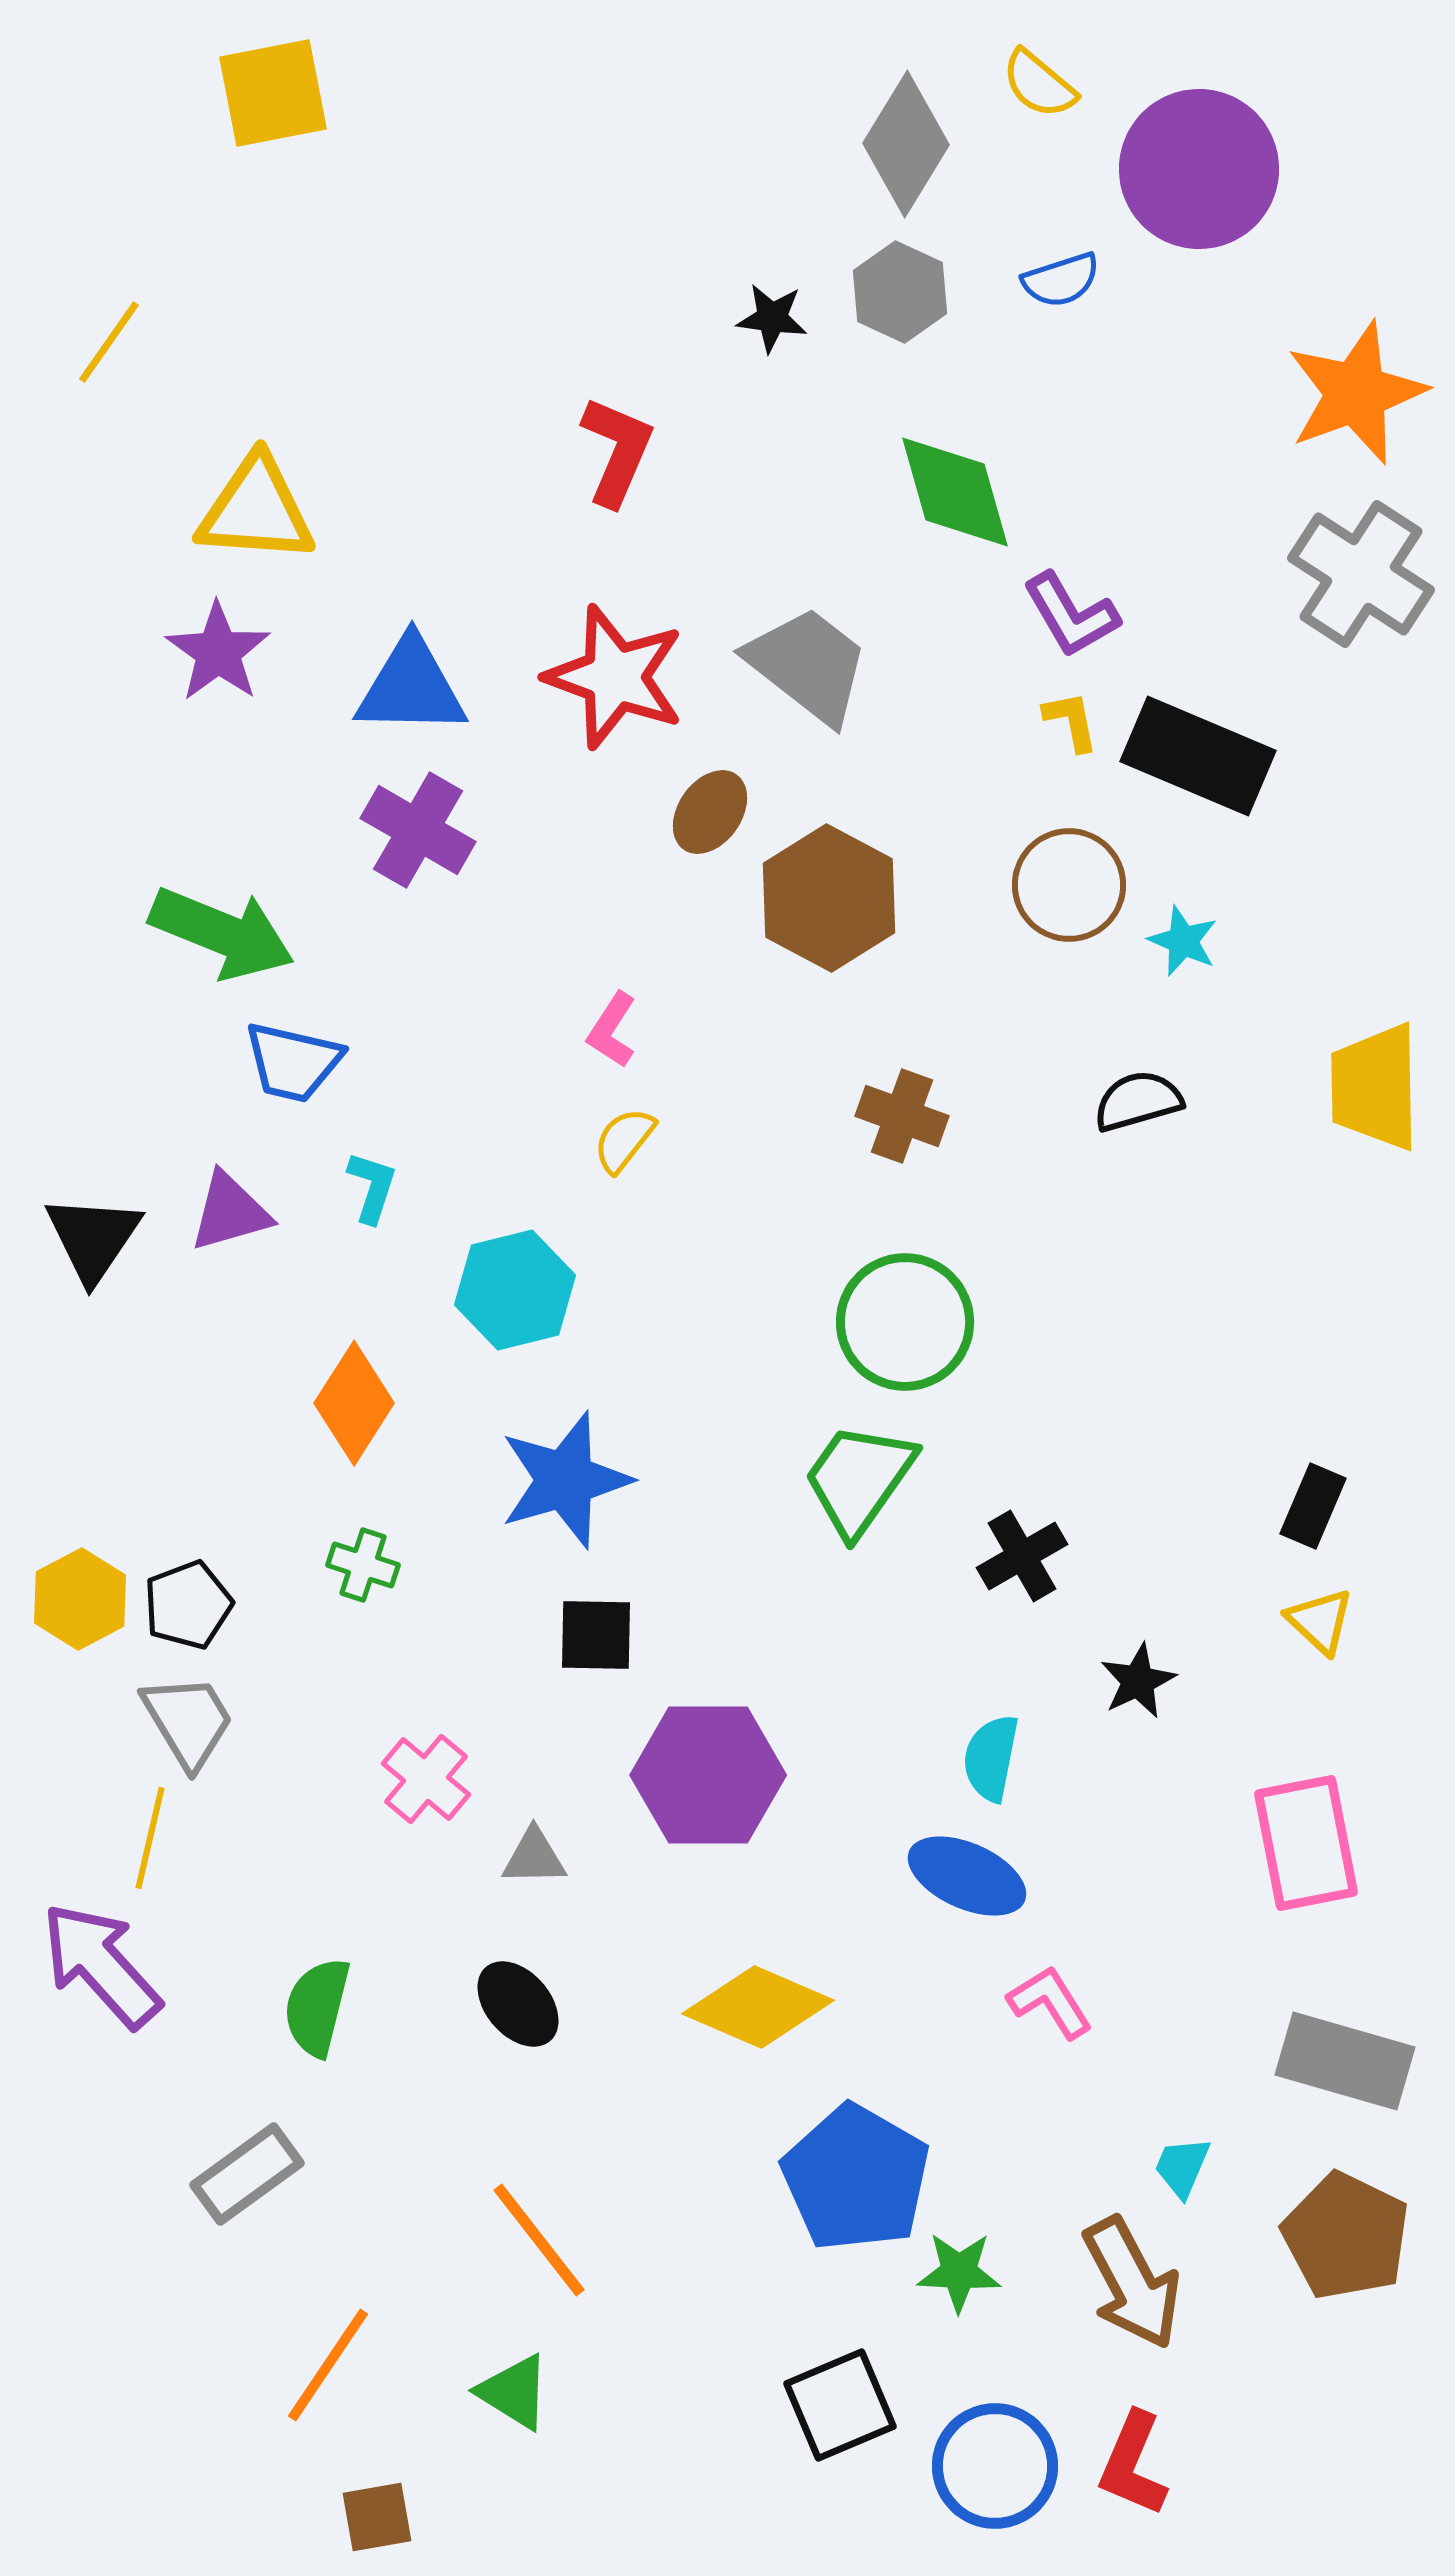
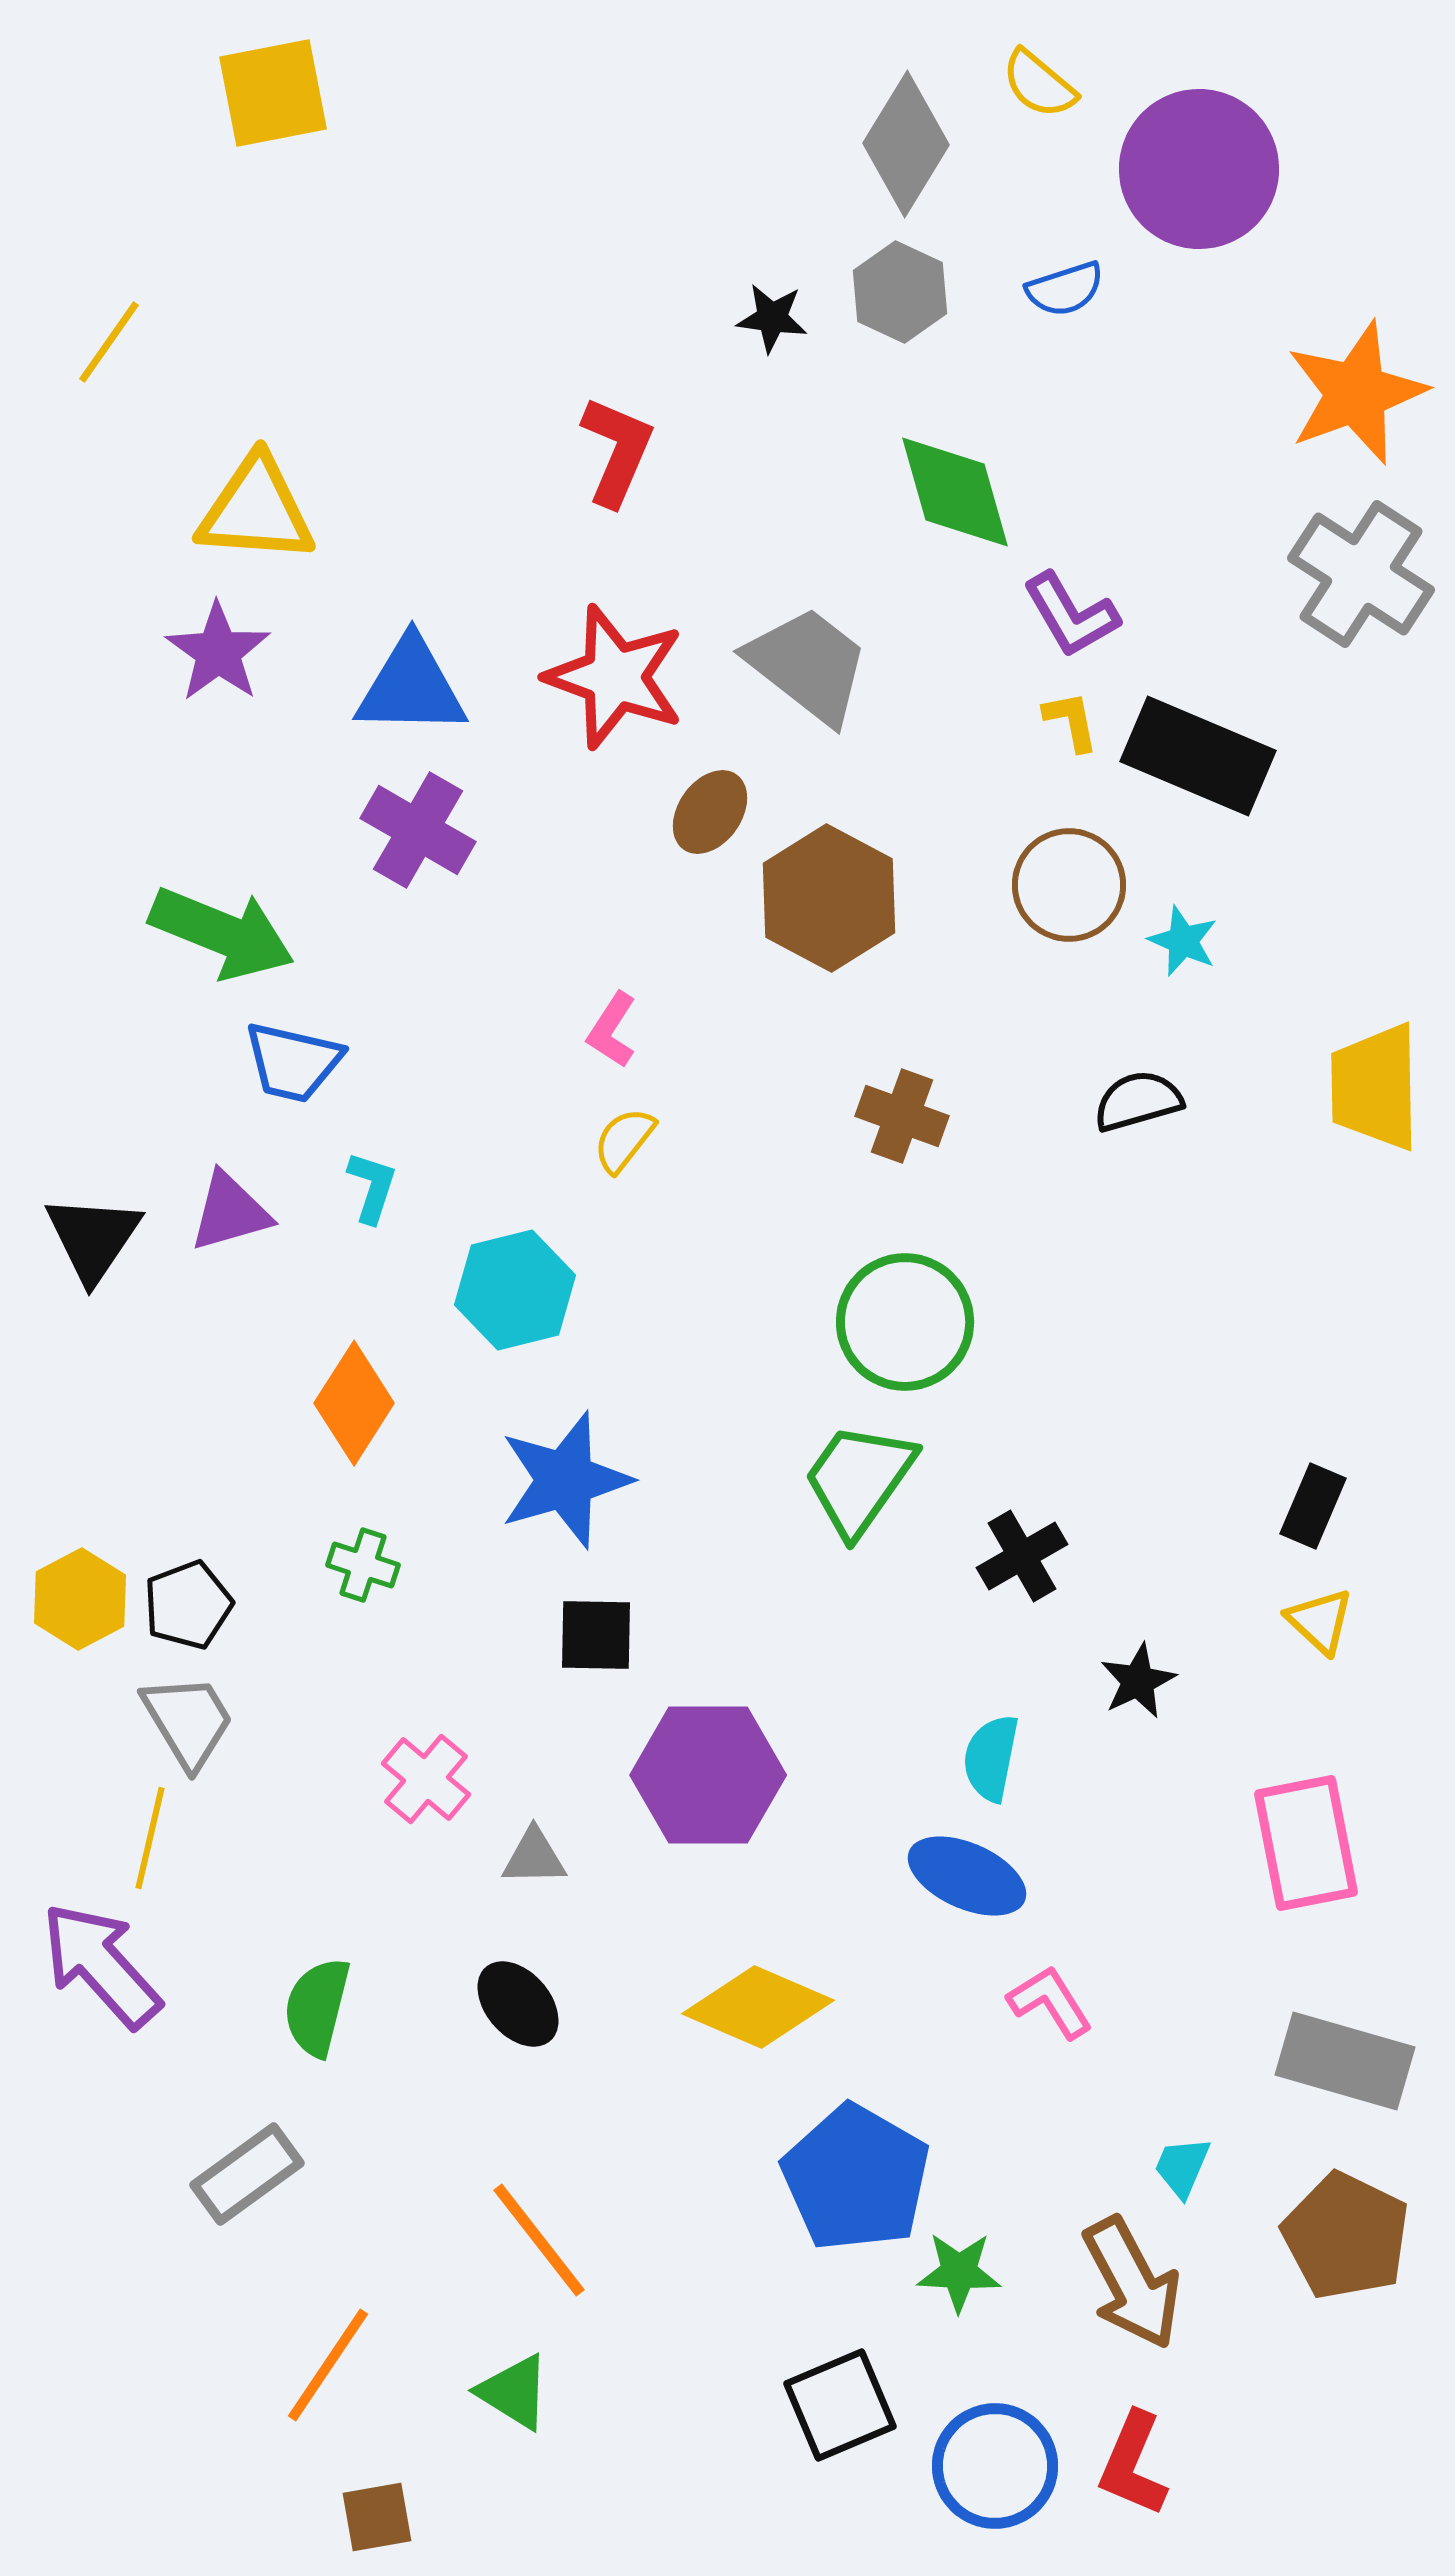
blue semicircle at (1061, 280): moved 4 px right, 9 px down
